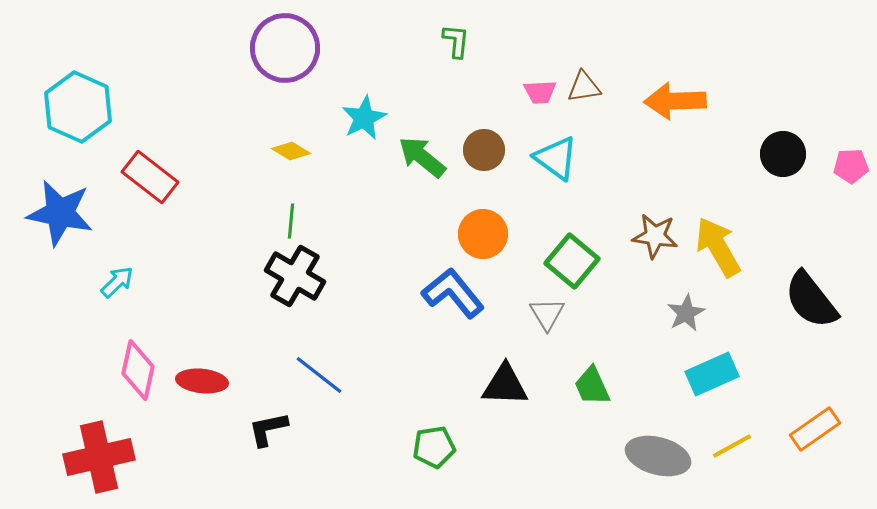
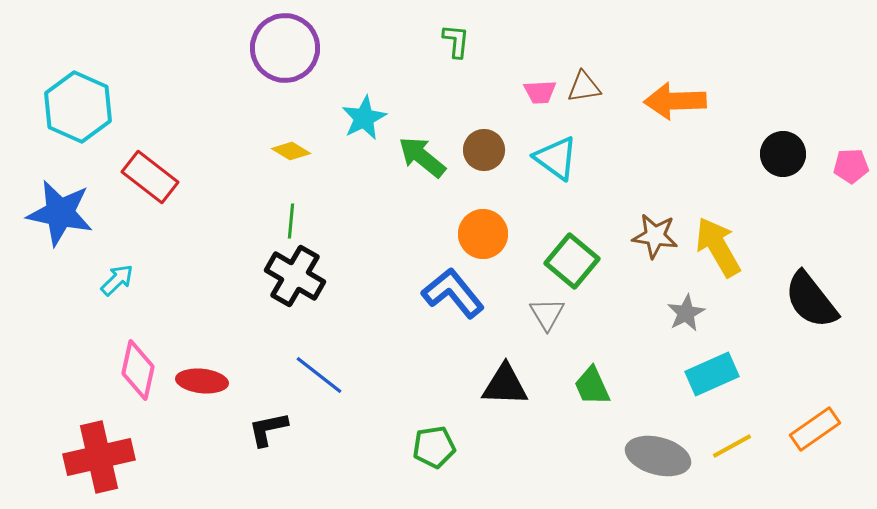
cyan arrow: moved 2 px up
